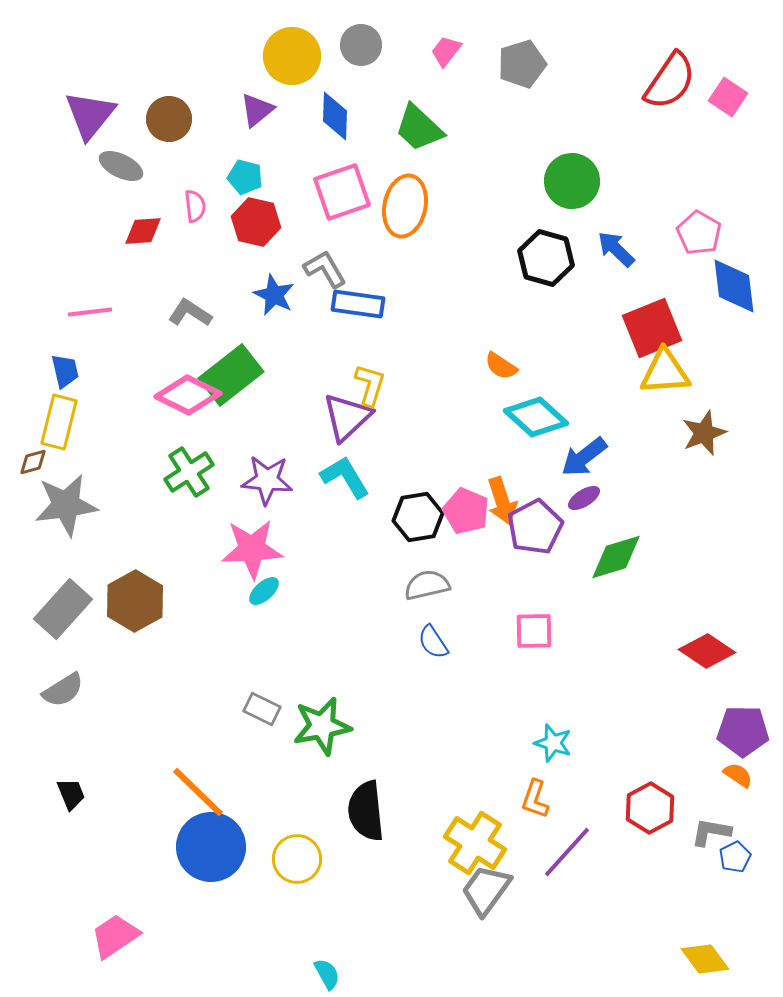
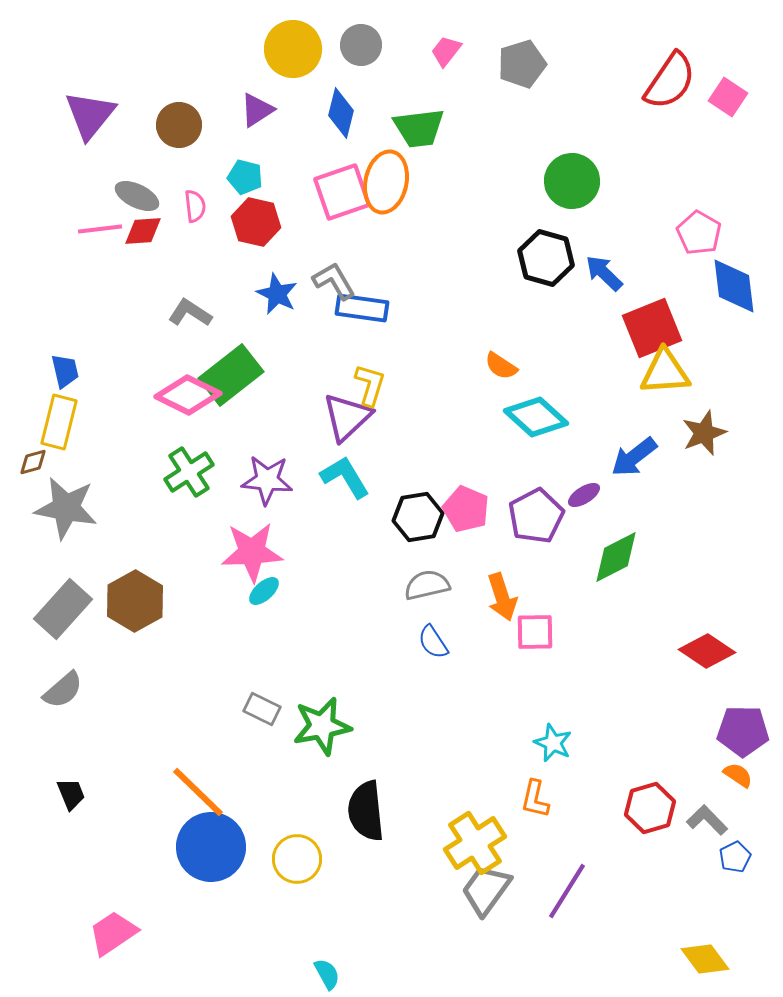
yellow circle at (292, 56): moved 1 px right, 7 px up
purple triangle at (257, 110): rotated 6 degrees clockwise
blue diamond at (335, 116): moved 6 px right, 3 px up; rotated 12 degrees clockwise
brown circle at (169, 119): moved 10 px right, 6 px down
green trapezoid at (419, 128): rotated 50 degrees counterclockwise
gray ellipse at (121, 166): moved 16 px right, 30 px down
orange ellipse at (405, 206): moved 19 px left, 24 px up
blue arrow at (616, 249): moved 12 px left, 24 px down
gray L-shape at (325, 269): moved 9 px right, 12 px down
blue star at (274, 295): moved 3 px right, 1 px up
blue rectangle at (358, 304): moved 4 px right, 4 px down
pink line at (90, 312): moved 10 px right, 83 px up
blue arrow at (584, 457): moved 50 px right
purple ellipse at (584, 498): moved 3 px up
orange arrow at (502, 501): moved 96 px down
gray star at (66, 505): moved 3 px down; rotated 18 degrees clockwise
pink pentagon at (466, 511): moved 2 px up
purple pentagon at (535, 527): moved 1 px right, 11 px up
pink star at (252, 549): moved 3 px down
green diamond at (616, 557): rotated 10 degrees counterclockwise
pink square at (534, 631): moved 1 px right, 1 px down
gray semicircle at (63, 690): rotated 9 degrees counterclockwise
cyan star at (553, 743): rotated 6 degrees clockwise
orange L-shape at (535, 799): rotated 6 degrees counterclockwise
red hexagon at (650, 808): rotated 12 degrees clockwise
gray L-shape at (711, 832): moved 4 px left, 12 px up; rotated 36 degrees clockwise
yellow cross at (475, 843): rotated 24 degrees clockwise
purple line at (567, 852): moved 39 px down; rotated 10 degrees counterclockwise
pink trapezoid at (115, 936): moved 2 px left, 3 px up
